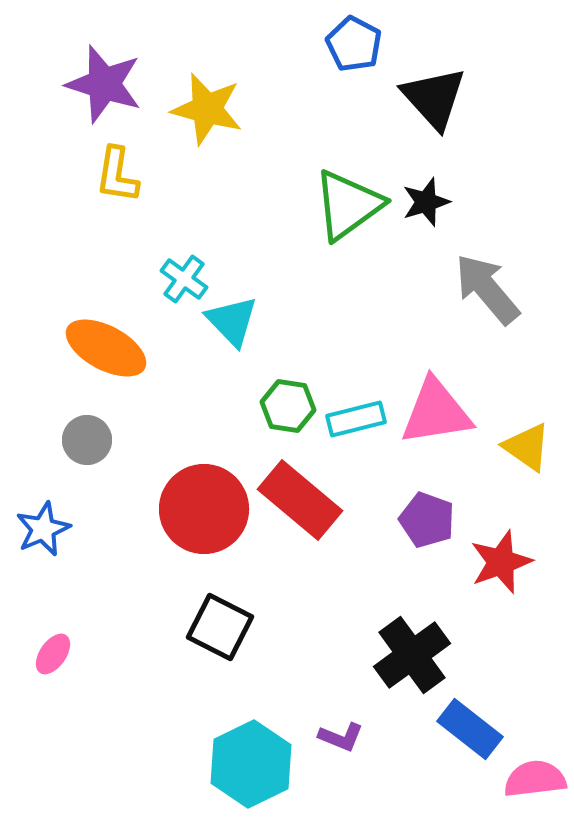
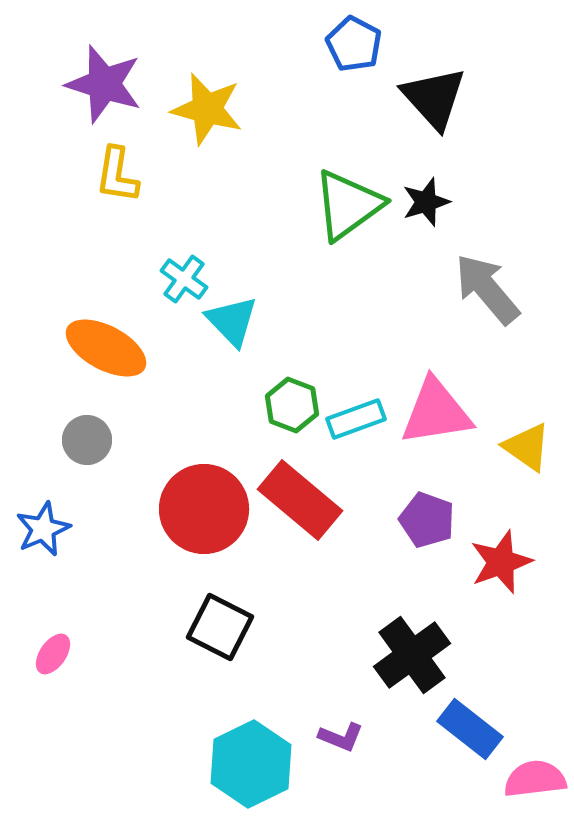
green hexagon: moved 4 px right, 1 px up; rotated 12 degrees clockwise
cyan rectangle: rotated 6 degrees counterclockwise
